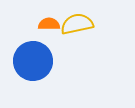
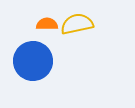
orange semicircle: moved 2 px left
